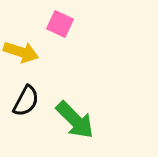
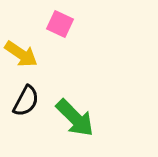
yellow arrow: moved 2 px down; rotated 16 degrees clockwise
green arrow: moved 2 px up
